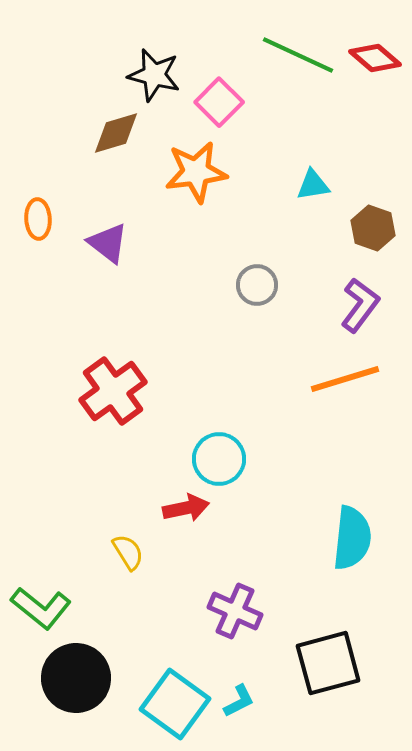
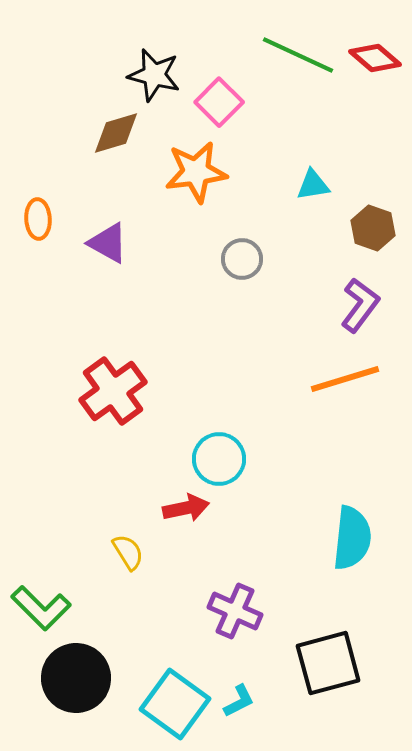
purple triangle: rotated 9 degrees counterclockwise
gray circle: moved 15 px left, 26 px up
green L-shape: rotated 6 degrees clockwise
